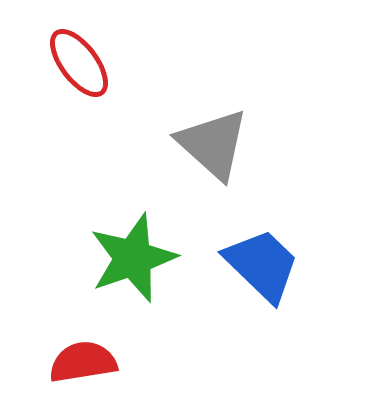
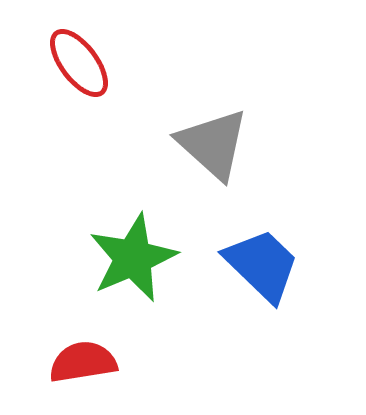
green star: rotated 4 degrees counterclockwise
